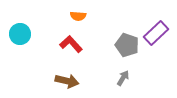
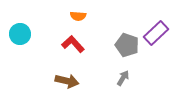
red L-shape: moved 2 px right
